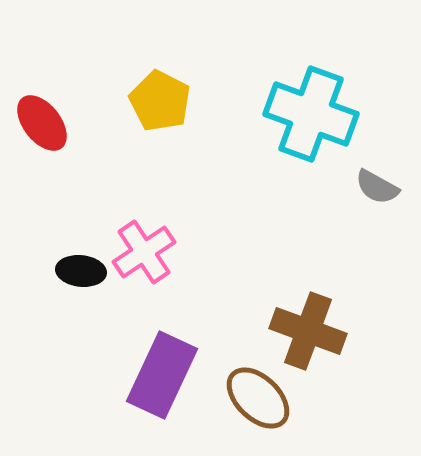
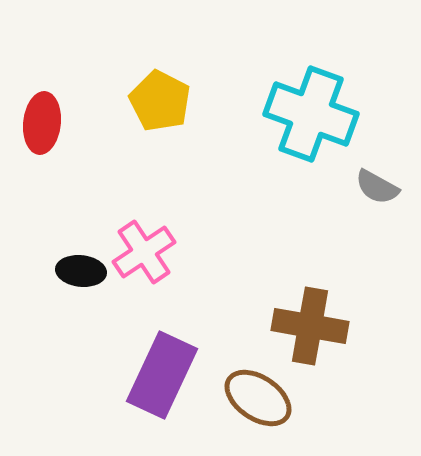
red ellipse: rotated 44 degrees clockwise
brown cross: moved 2 px right, 5 px up; rotated 10 degrees counterclockwise
brown ellipse: rotated 10 degrees counterclockwise
